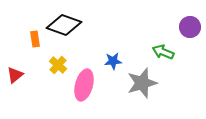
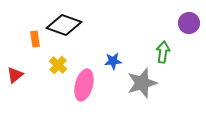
purple circle: moved 1 px left, 4 px up
green arrow: rotated 75 degrees clockwise
